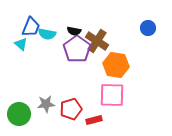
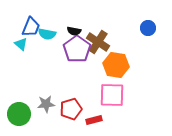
brown cross: moved 1 px right, 1 px down
